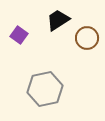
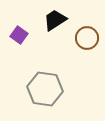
black trapezoid: moved 3 px left
gray hexagon: rotated 20 degrees clockwise
